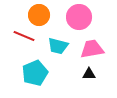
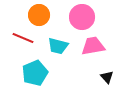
pink circle: moved 3 px right
red line: moved 1 px left, 2 px down
pink trapezoid: moved 1 px right, 3 px up
black triangle: moved 18 px right, 3 px down; rotated 48 degrees clockwise
